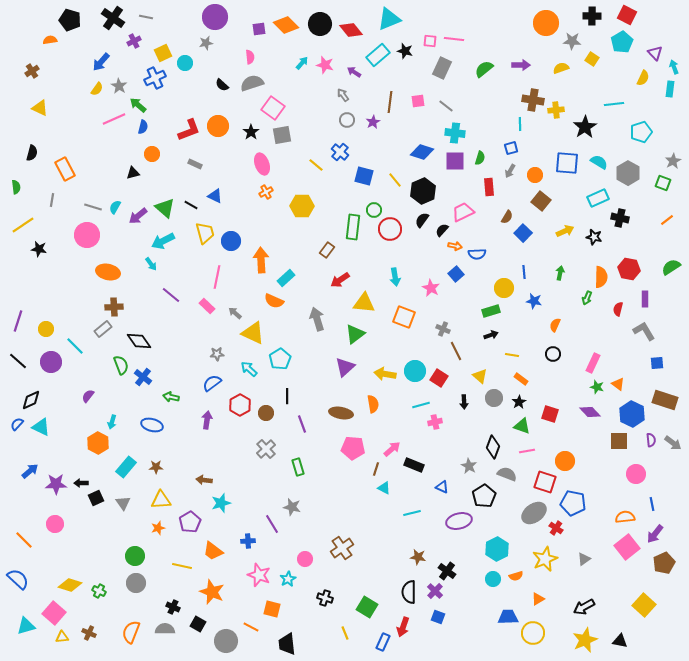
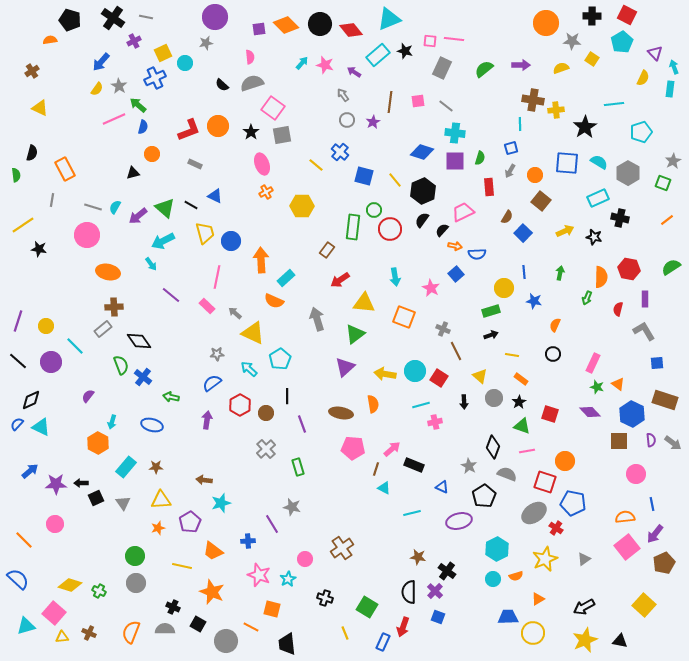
green semicircle at (16, 187): moved 12 px up
yellow circle at (46, 329): moved 3 px up
